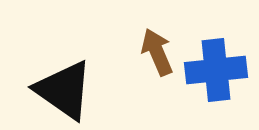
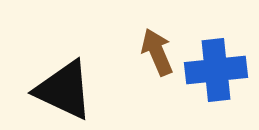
black triangle: rotated 10 degrees counterclockwise
